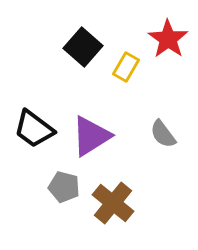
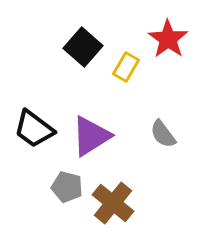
gray pentagon: moved 3 px right
